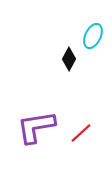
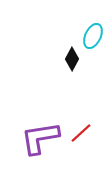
black diamond: moved 3 px right
purple L-shape: moved 4 px right, 11 px down
